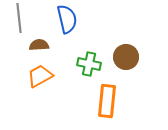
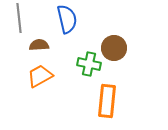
brown circle: moved 12 px left, 9 px up
